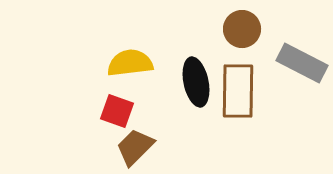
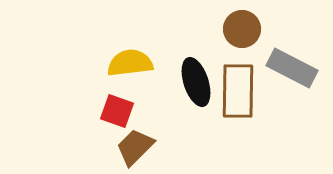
gray rectangle: moved 10 px left, 5 px down
black ellipse: rotated 6 degrees counterclockwise
